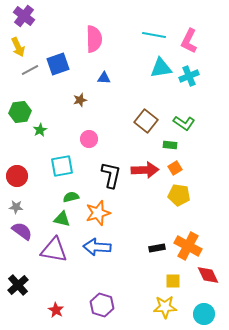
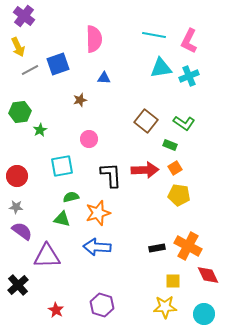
green rectangle: rotated 16 degrees clockwise
black L-shape: rotated 16 degrees counterclockwise
purple triangle: moved 7 px left, 6 px down; rotated 12 degrees counterclockwise
